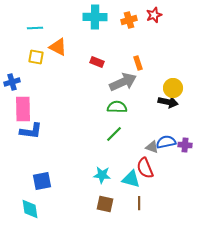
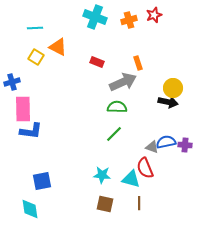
cyan cross: rotated 20 degrees clockwise
yellow square: rotated 21 degrees clockwise
